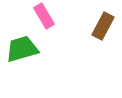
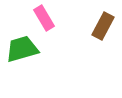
pink rectangle: moved 2 px down
